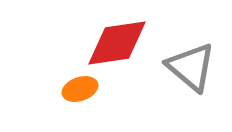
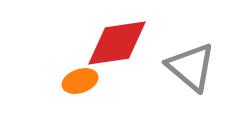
orange ellipse: moved 8 px up
